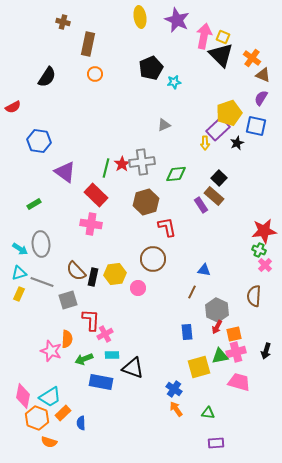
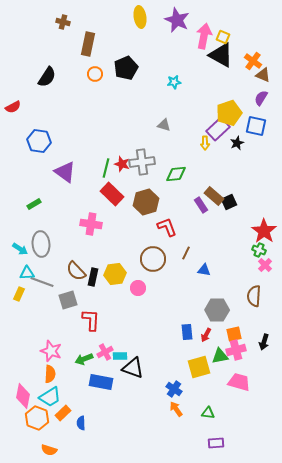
black triangle at (221, 55): rotated 16 degrees counterclockwise
orange cross at (252, 58): moved 1 px right, 3 px down
black pentagon at (151, 68): moved 25 px left
gray triangle at (164, 125): rotated 40 degrees clockwise
red star at (122, 164): rotated 21 degrees counterclockwise
black square at (219, 178): moved 10 px right, 24 px down; rotated 21 degrees clockwise
red rectangle at (96, 195): moved 16 px right, 1 px up
red L-shape at (167, 227): rotated 10 degrees counterclockwise
red star at (264, 231): rotated 30 degrees counterclockwise
cyan triangle at (19, 273): moved 8 px right; rotated 14 degrees clockwise
brown line at (192, 292): moved 6 px left, 39 px up
gray hexagon at (217, 310): rotated 25 degrees counterclockwise
red arrow at (217, 327): moved 11 px left, 8 px down
pink cross at (105, 334): moved 18 px down
orange semicircle at (67, 339): moved 17 px left, 35 px down
black arrow at (266, 351): moved 2 px left, 9 px up
pink cross at (236, 352): moved 2 px up
cyan rectangle at (112, 355): moved 8 px right, 1 px down
orange semicircle at (49, 442): moved 8 px down
